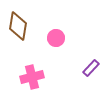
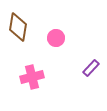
brown diamond: moved 1 px down
